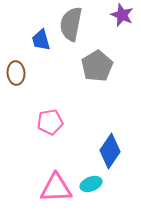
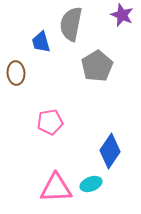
blue trapezoid: moved 2 px down
